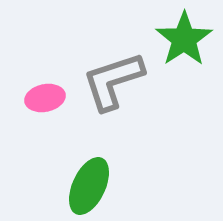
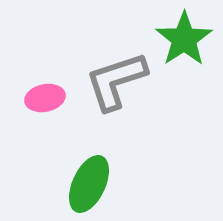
gray L-shape: moved 3 px right
green ellipse: moved 2 px up
